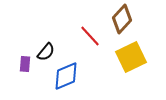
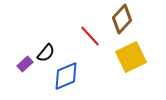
black semicircle: moved 1 px down
purple rectangle: rotated 42 degrees clockwise
